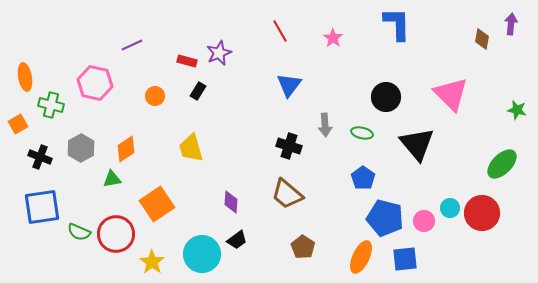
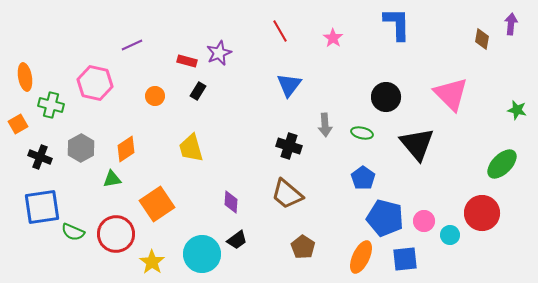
cyan circle at (450, 208): moved 27 px down
green semicircle at (79, 232): moved 6 px left
